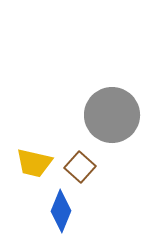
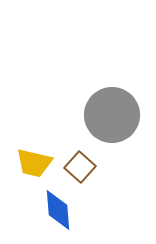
blue diamond: moved 3 px left, 1 px up; rotated 27 degrees counterclockwise
